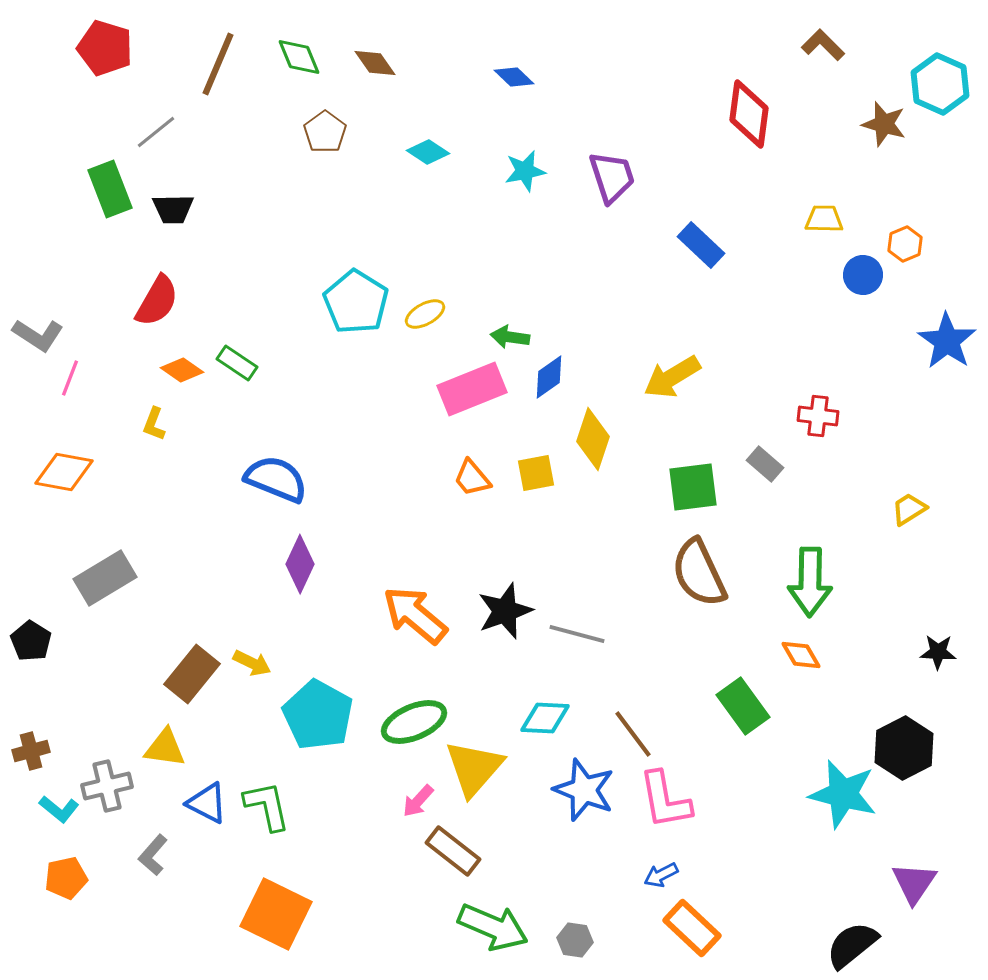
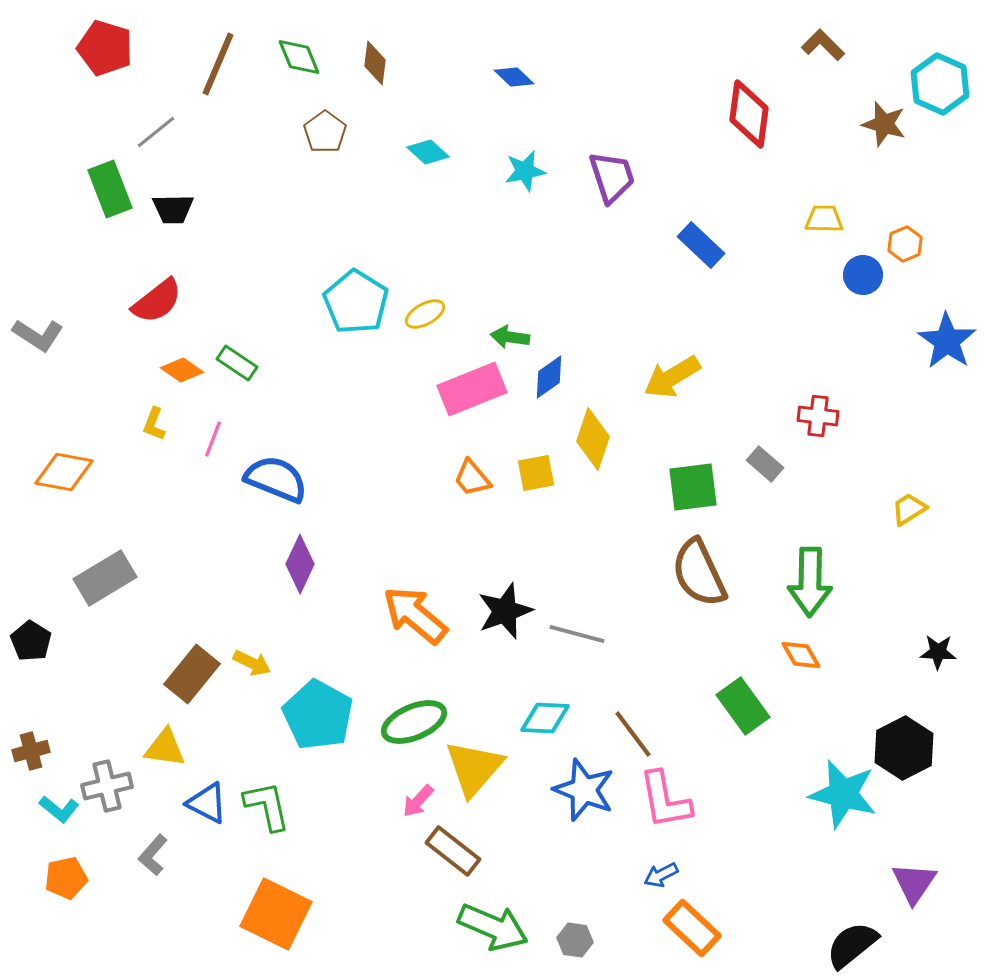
brown diamond at (375, 63): rotated 42 degrees clockwise
cyan diamond at (428, 152): rotated 9 degrees clockwise
red semicircle at (157, 301): rotated 22 degrees clockwise
pink line at (70, 378): moved 143 px right, 61 px down
